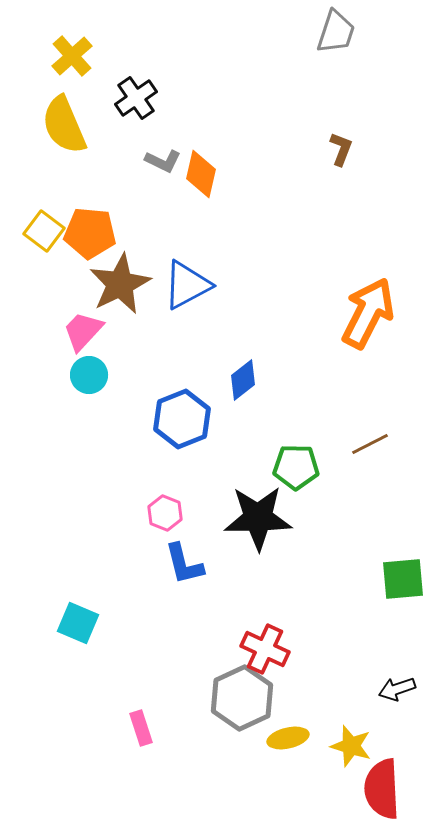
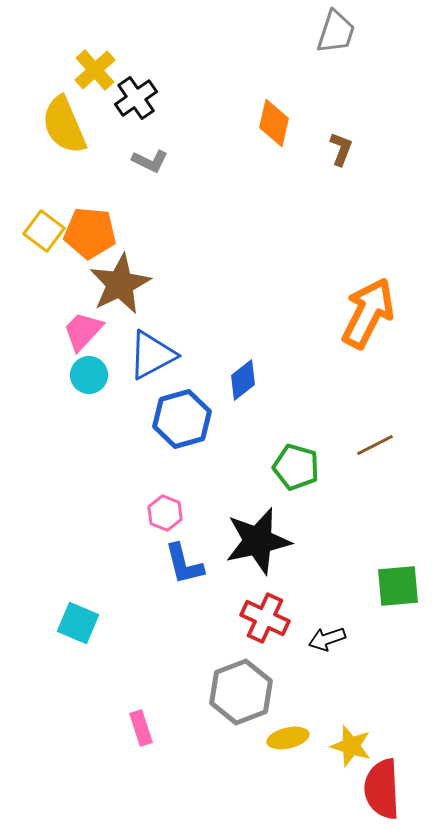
yellow cross: moved 23 px right, 14 px down
gray L-shape: moved 13 px left
orange diamond: moved 73 px right, 51 px up
blue triangle: moved 35 px left, 70 px down
blue hexagon: rotated 6 degrees clockwise
brown line: moved 5 px right, 1 px down
green pentagon: rotated 15 degrees clockwise
black star: moved 23 px down; rotated 12 degrees counterclockwise
green square: moved 5 px left, 7 px down
red cross: moved 31 px up
black arrow: moved 70 px left, 50 px up
gray hexagon: moved 1 px left, 6 px up; rotated 4 degrees clockwise
